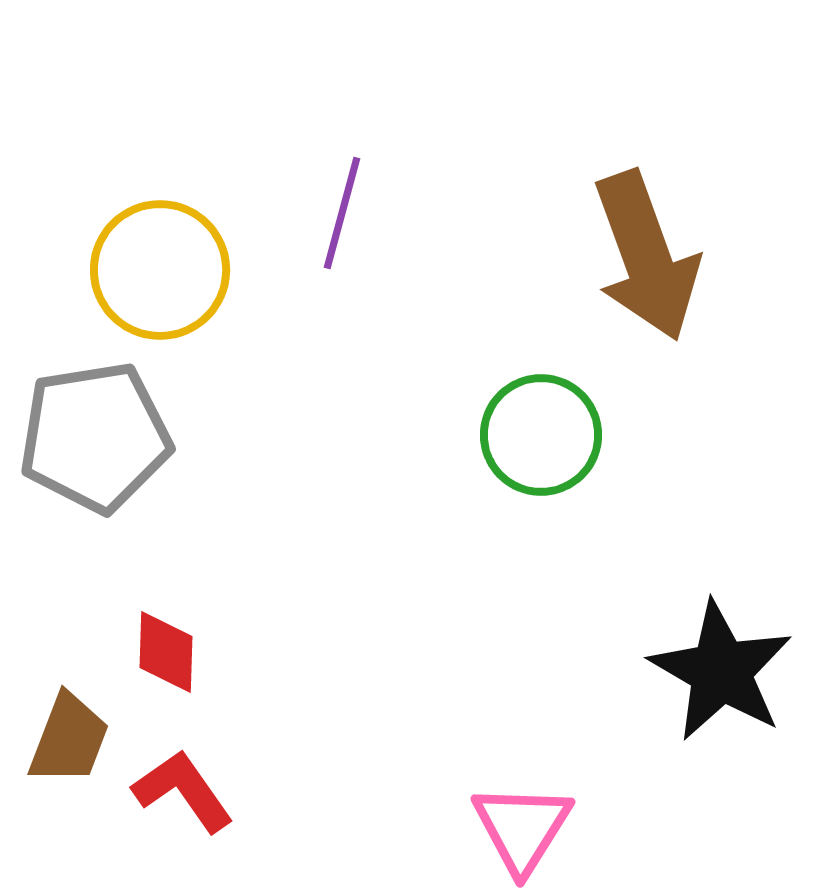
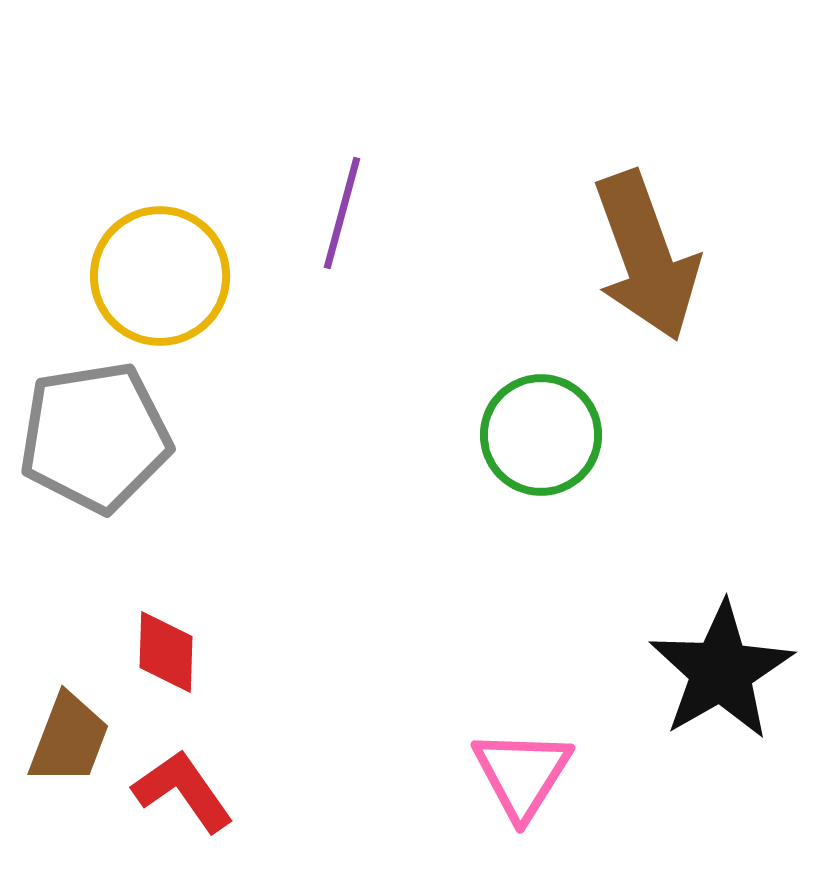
yellow circle: moved 6 px down
black star: rotated 12 degrees clockwise
pink triangle: moved 54 px up
